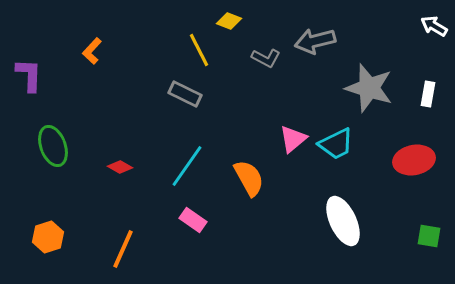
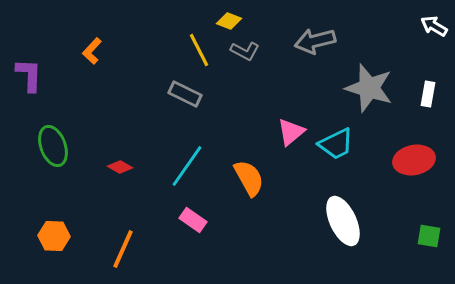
gray L-shape: moved 21 px left, 7 px up
pink triangle: moved 2 px left, 7 px up
orange hexagon: moved 6 px right, 1 px up; rotated 20 degrees clockwise
